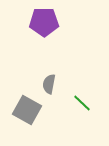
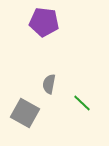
purple pentagon: rotated 8 degrees clockwise
gray square: moved 2 px left, 3 px down
